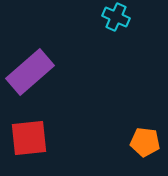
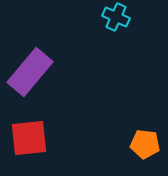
purple rectangle: rotated 9 degrees counterclockwise
orange pentagon: moved 2 px down
